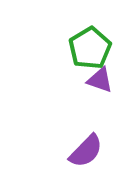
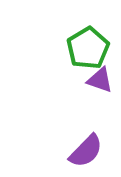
green pentagon: moved 2 px left
